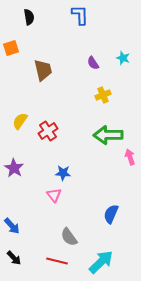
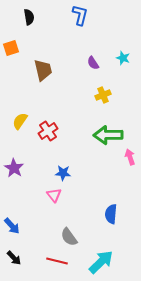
blue L-shape: rotated 15 degrees clockwise
blue semicircle: rotated 18 degrees counterclockwise
